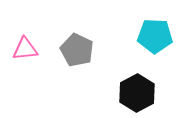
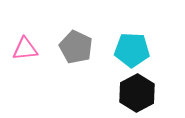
cyan pentagon: moved 23 px left, 14 px down
gray pentagon: moved 1 px left, 3 px up
